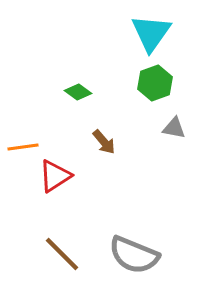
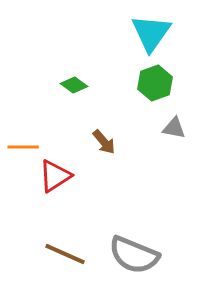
green diamond: moved 4 px left, 7 px up
orange line: rotated 8 degrees clockwise
brown line: moved 3 px right; rotated 21 degrees counterclockwise
